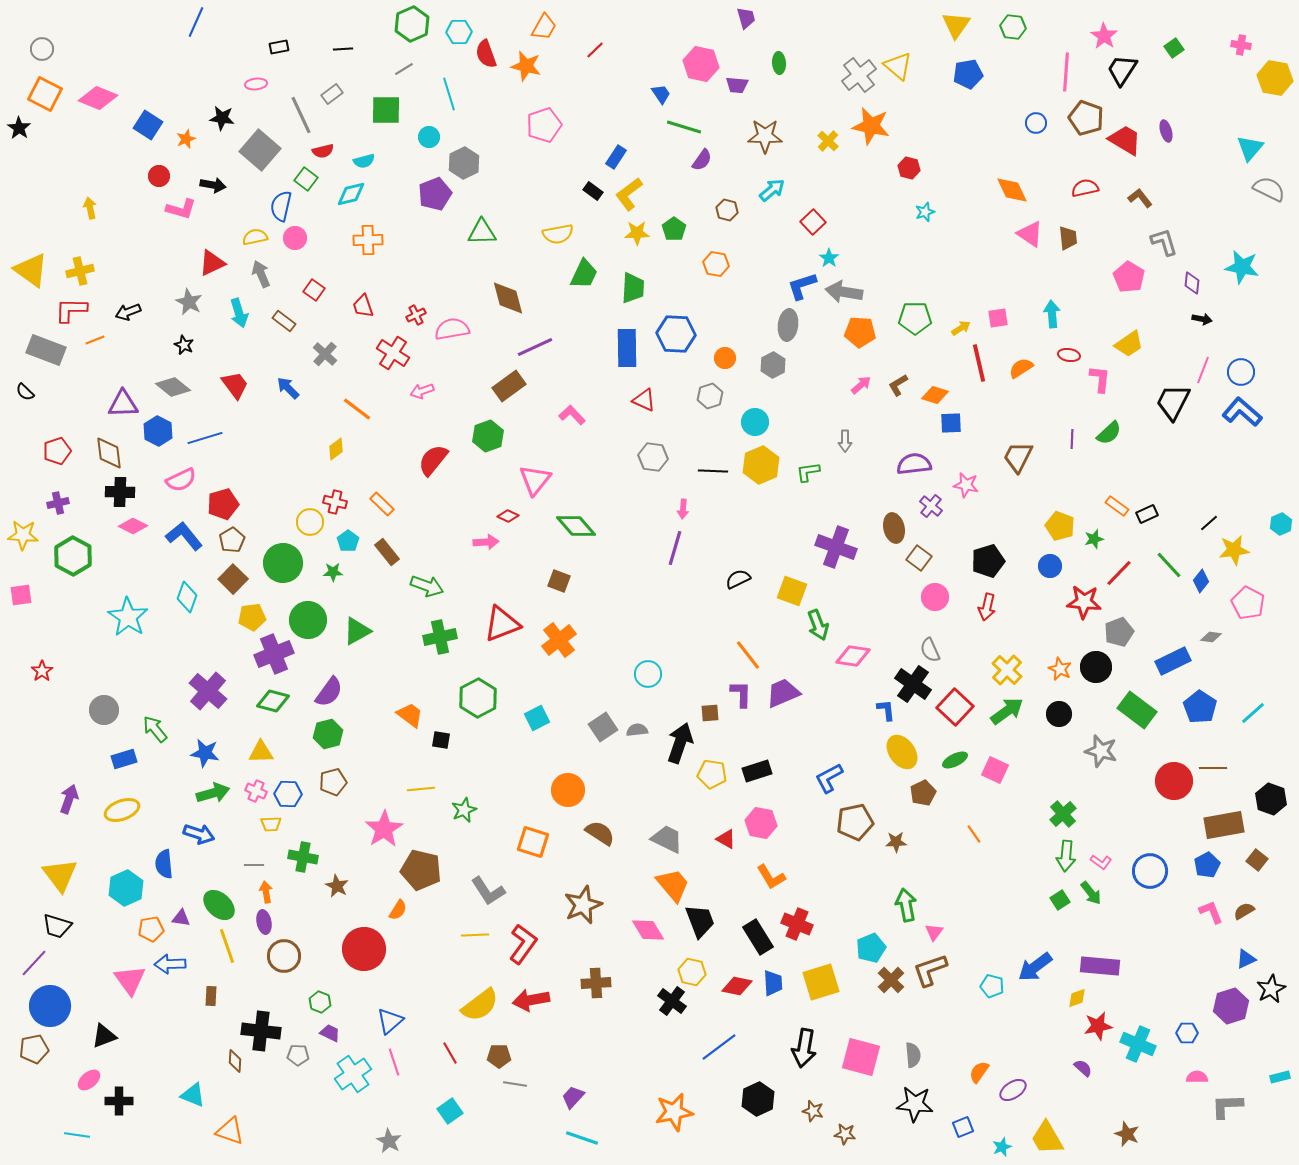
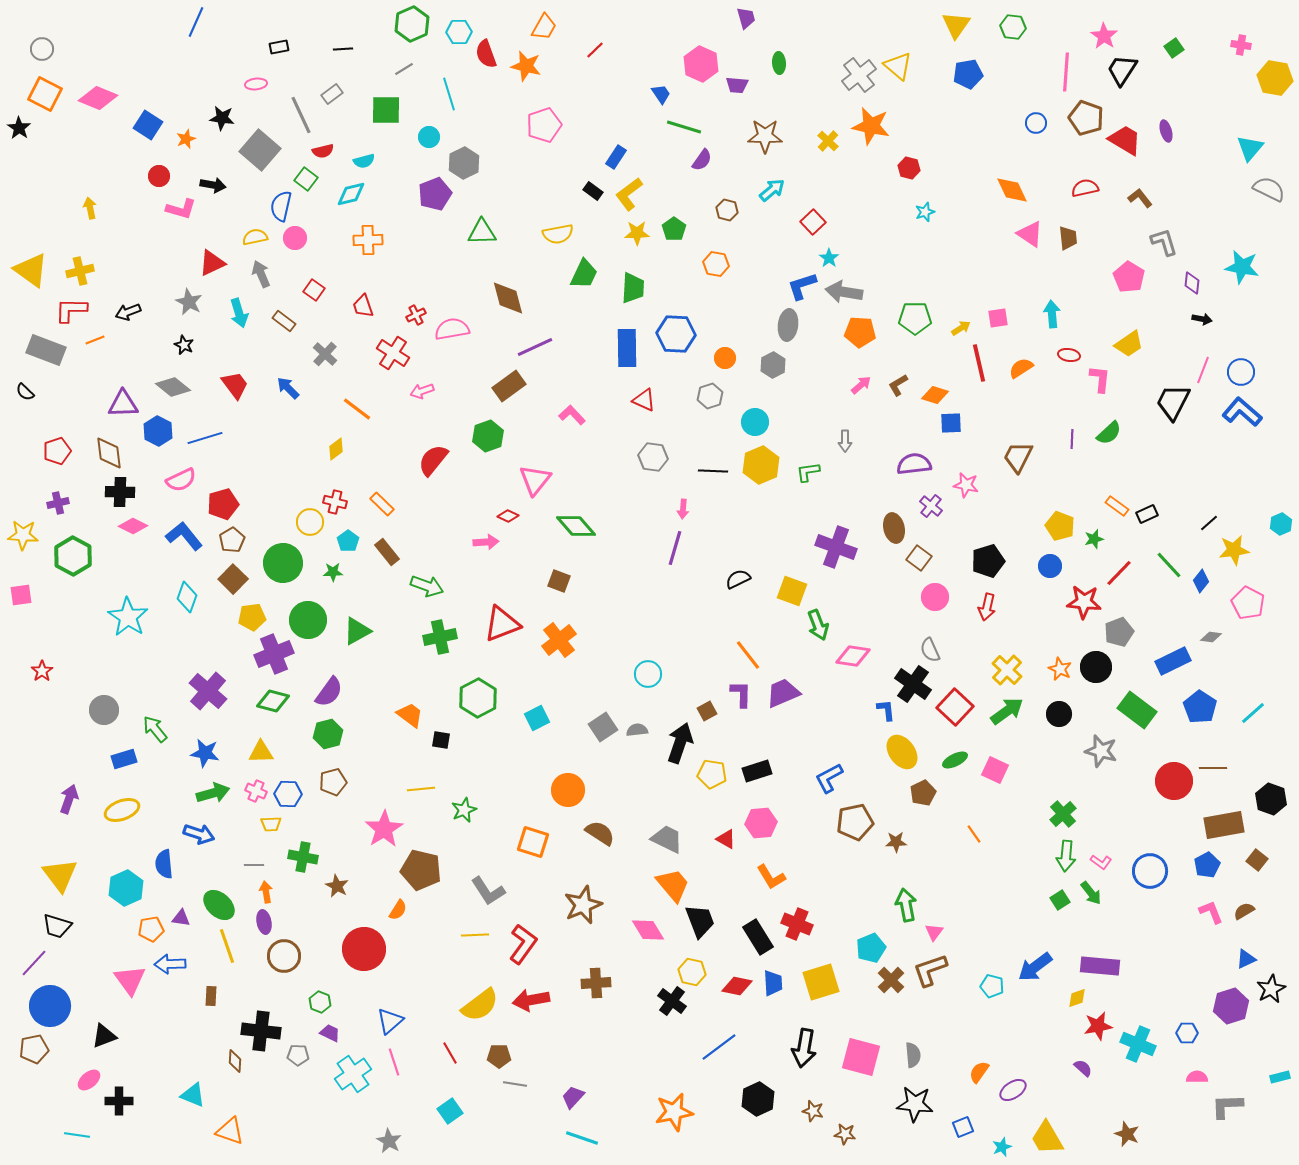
pink hexagon at (701, 64): rotated 12 degrees clockwise
brown square at (710, 713): moved 3 px left, 2 px up; rotated 24 degrees counterclockwise
pink hexagon at (761, 823): rotated 16 degrees counterclockwise
